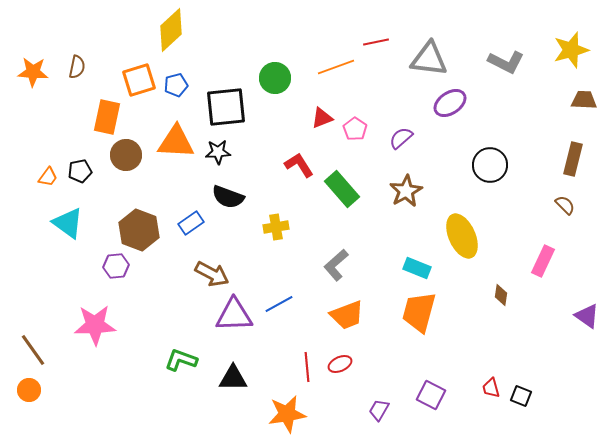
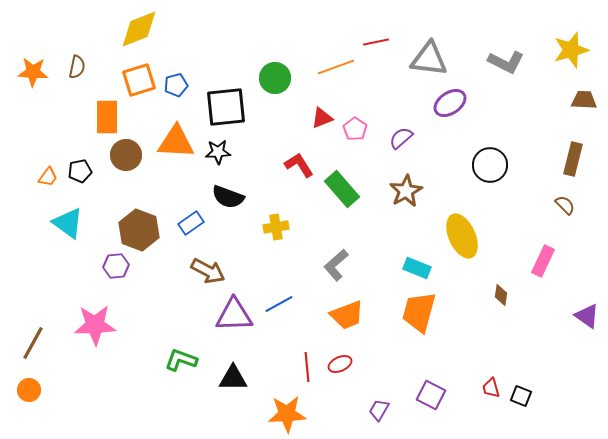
yellow diamond at (171, 30): moved 32 px left, 1 px up; rotated 21 degrees clockwise
orange rectangle at (107, 117): rotated 12 degrees counterclockwise
brown arrow at (212, 274): moved 4 px left, 3 px up
brown line at (33, 350): moved 7 px up; rotated 64 degrees clockwise
orange star at (287, 414): rotated 6 degrees clockwise
